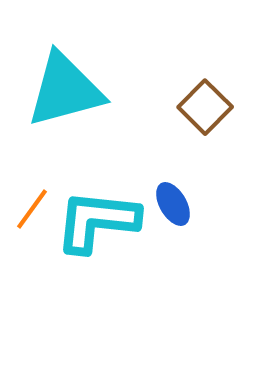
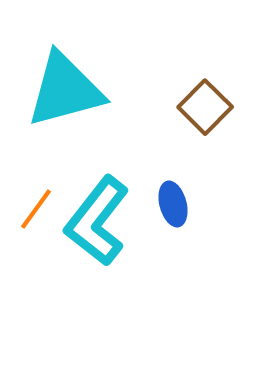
blue ellipse: rotated 15 degrees clockwise
orange line: moved 4 px right
cyan L-shape: rotated 58 degrees counterclockwise
